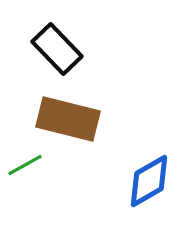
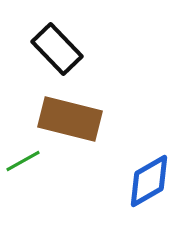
brown rectangle: moved 2 px right
green line: moved 2 px left, 4 px up
